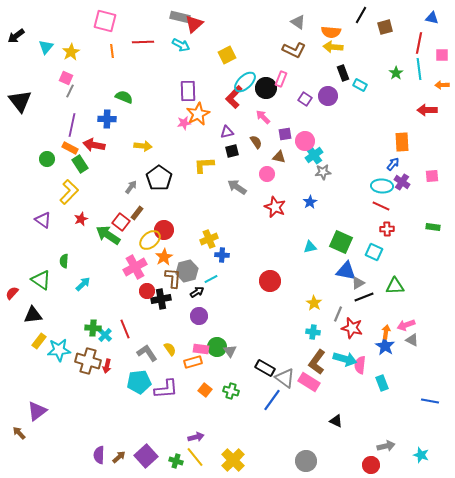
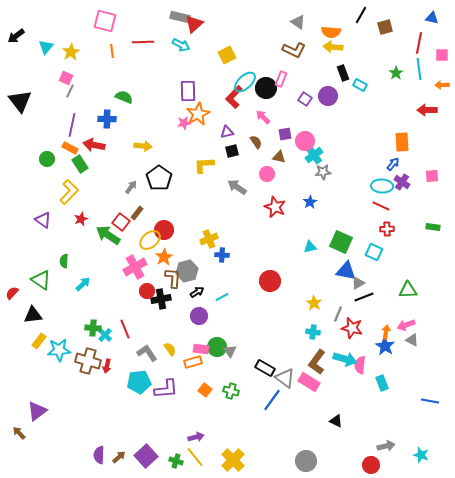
cyan line at (211, 279): moved 11 px right, 18 px down
green triangle at (395, 286): moved 13 px right, 4 px down
